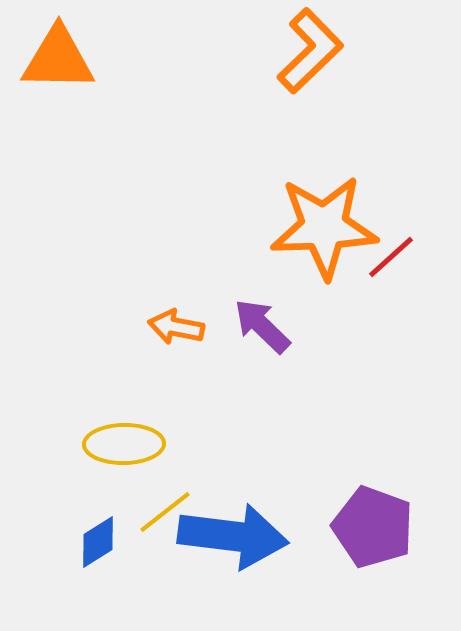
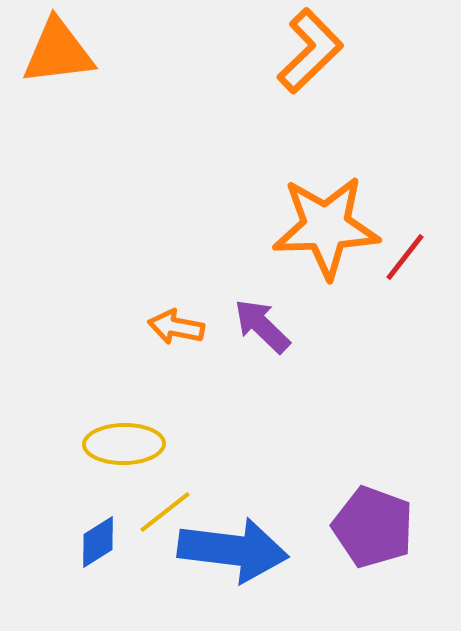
orange triangle: moved 7 px up; rotated 8 degrees counterclockwise
orange star: moved 2 px right
red line: moved 14 px right; rotated 10 degrees counterclockwise
blue arrow: moved 14 px down
